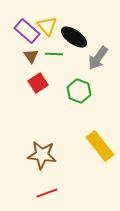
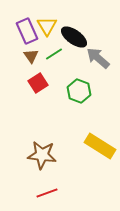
yellow triangle: rotated 10 degrees clockwise
purple rectangle: rotated 25 degrees clockwise
green line: rotated 36 degrees counterclockwise
gray arrow: rotated 95 degrees clockwise
yellow rectangle: rotated 20 degrees counterclockwise
